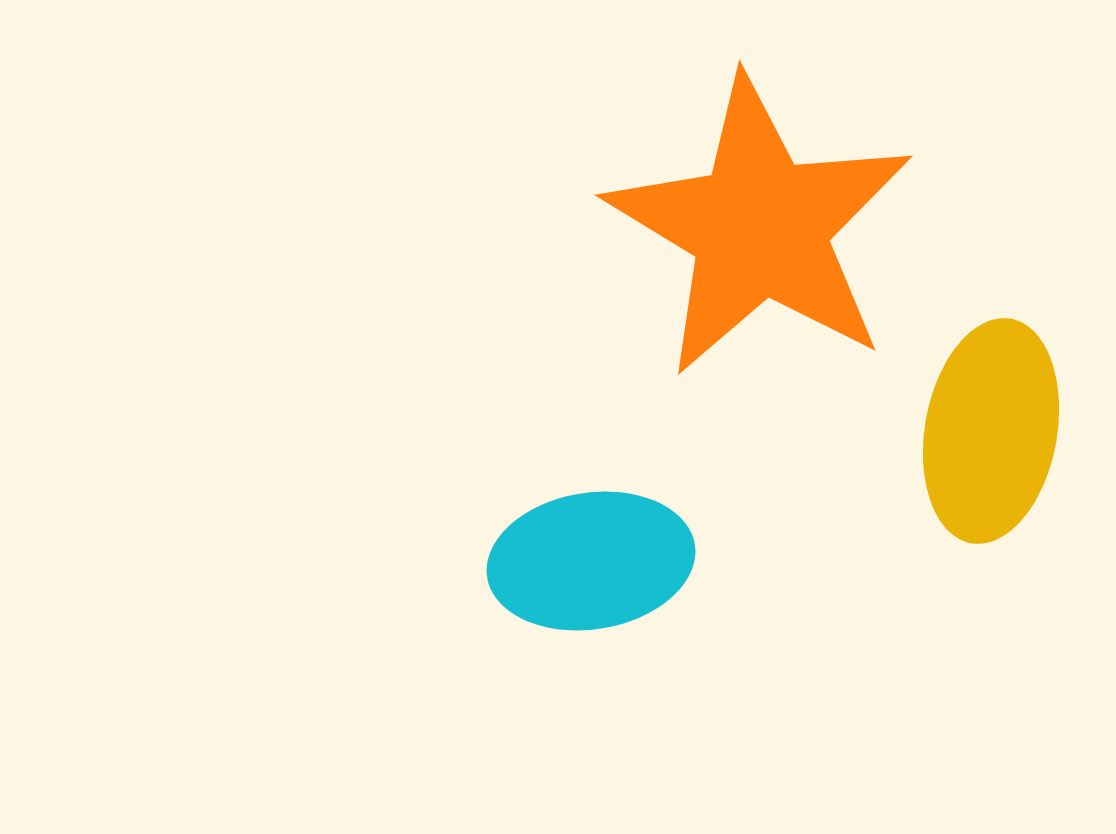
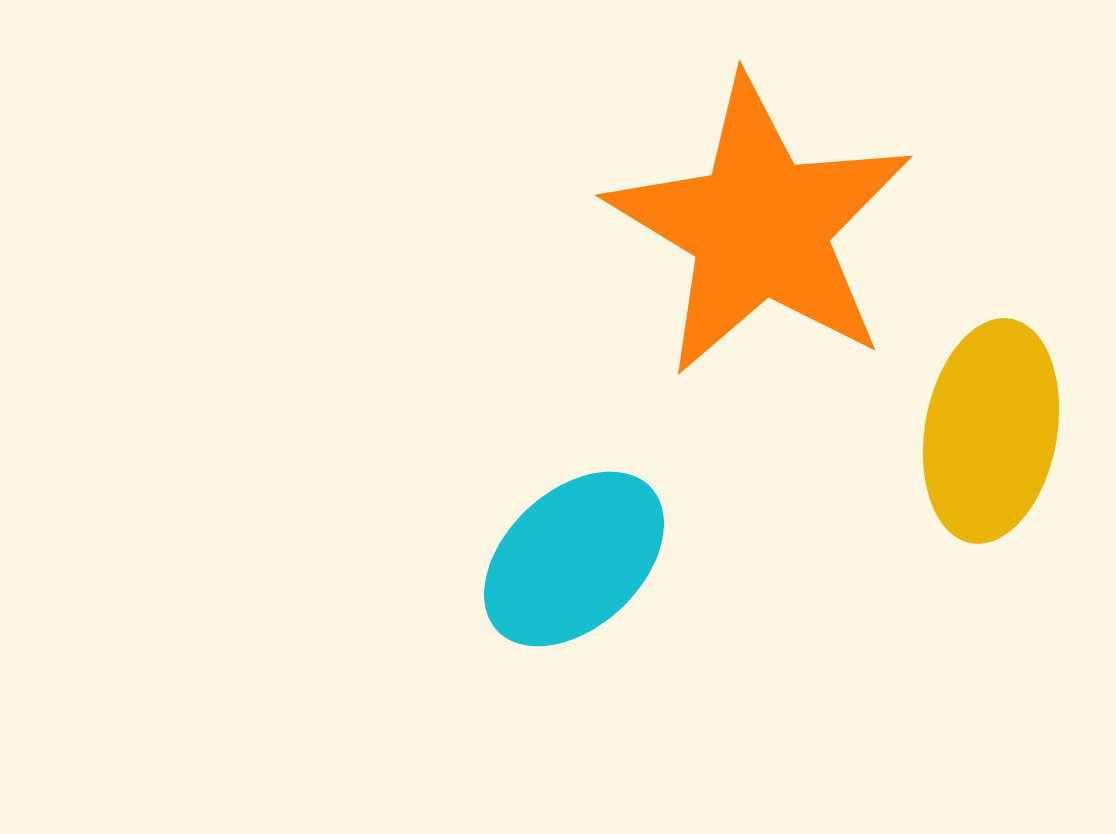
cyan ellipse: moved 17 px left, 2 px up; rotated 34 degrees counterclockwise
